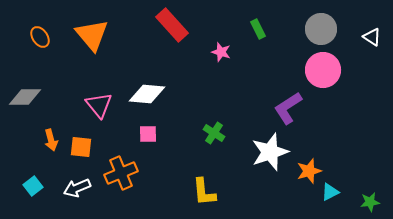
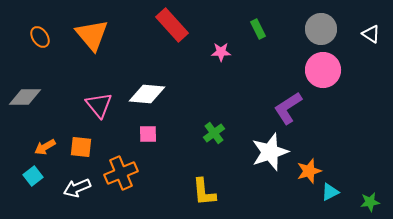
white triangle: moved 1 px left, 3 px up
pink star: rotated 18 degrees counterclockwise
green cross: rotated 20 degrees clockwise
orange arrow: moved 6 px left, 7 px down; rotated 75 degrees clockwise
cyan square: moved 10 px up
